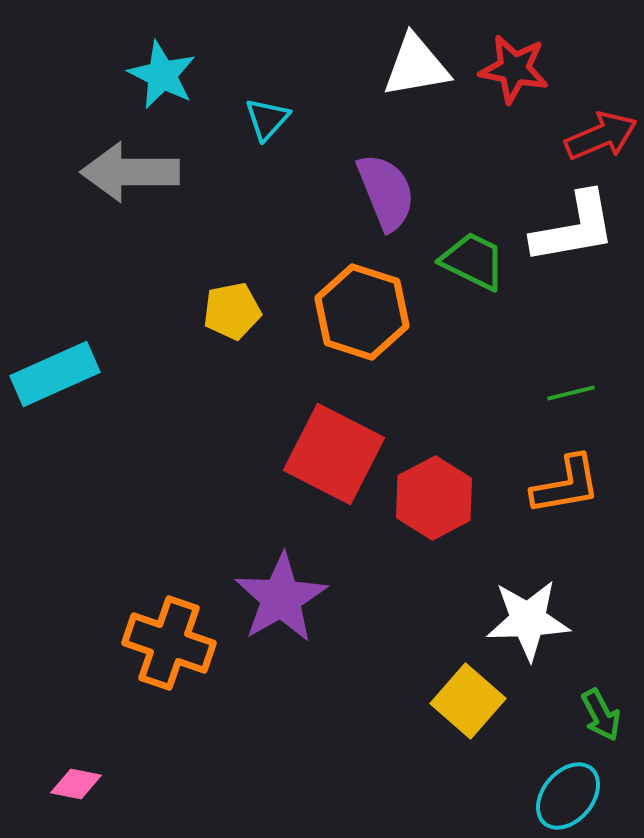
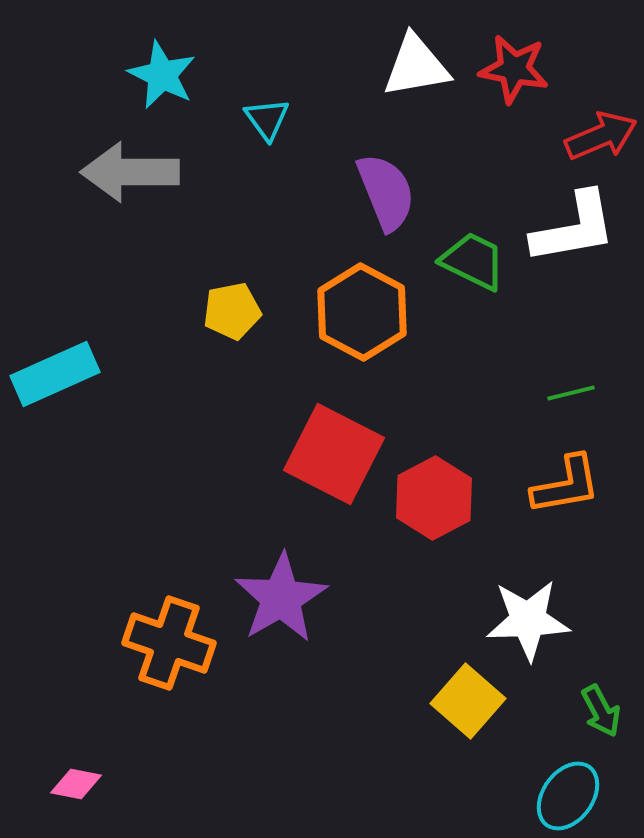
cyan triangle: rotated 18 degrees counterclockwise
orange hexagon: rotated 10 degrees clockwise
green arrow: moved 4 px up
cyan ellipse: rotated 4 degrees counterclockwise
